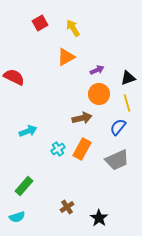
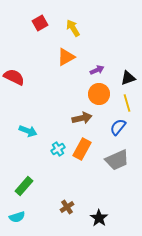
cyan arrow: rotated 42 degrees clockwise
